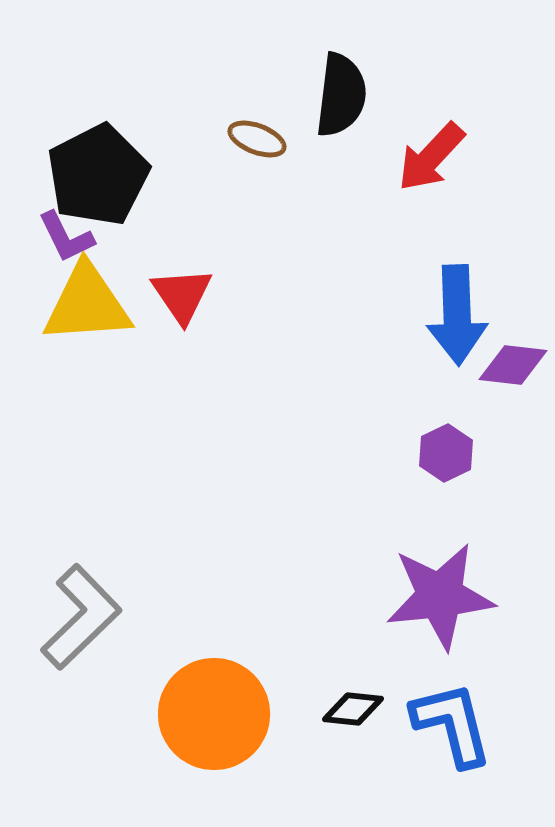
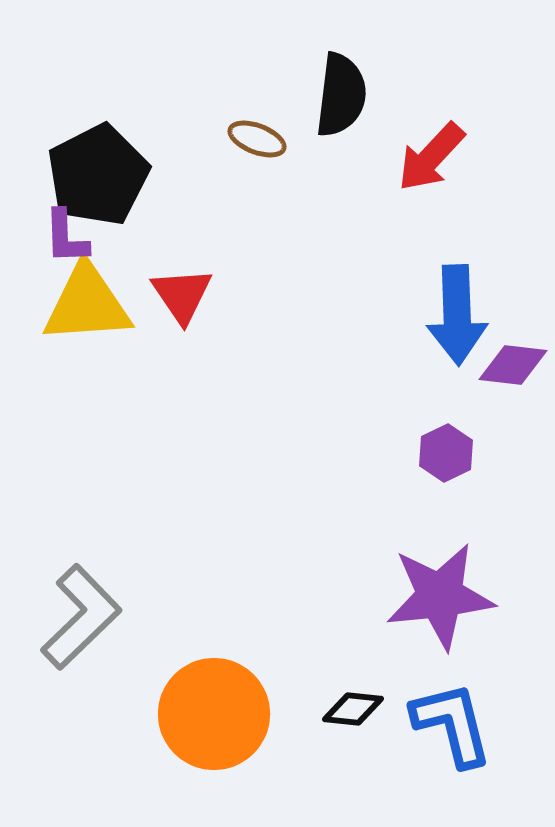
purple L-shape: rotated 24 degrees clockwise
